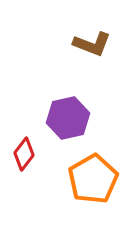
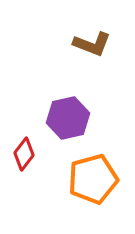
orange pentagon: rotated 15 degrees clockwise
